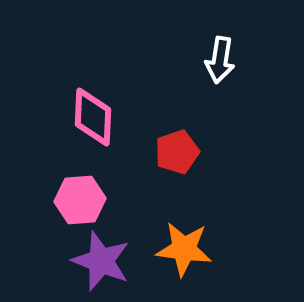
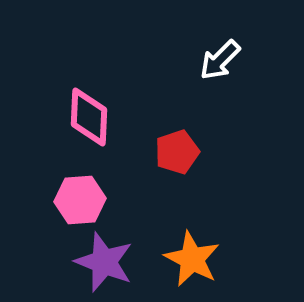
white arrow: rotated 36 degrees clockwise
pink diamond: moved 4 px left
orange star: moved 8 px right, 10 px down; rotated 20 degrees clockwise
purple star: moved 3 px right, 1 px down
